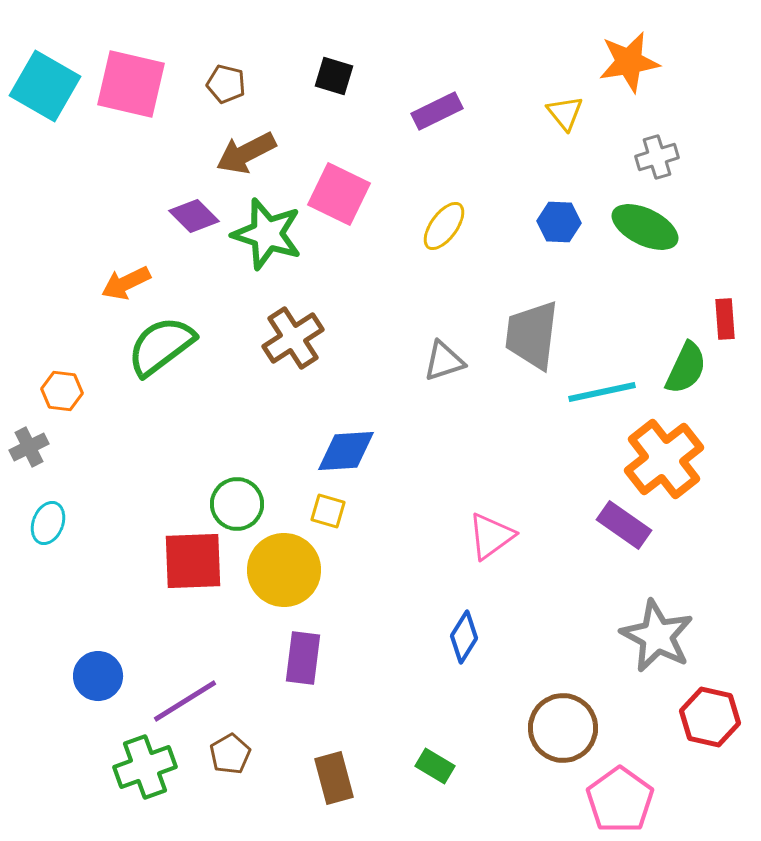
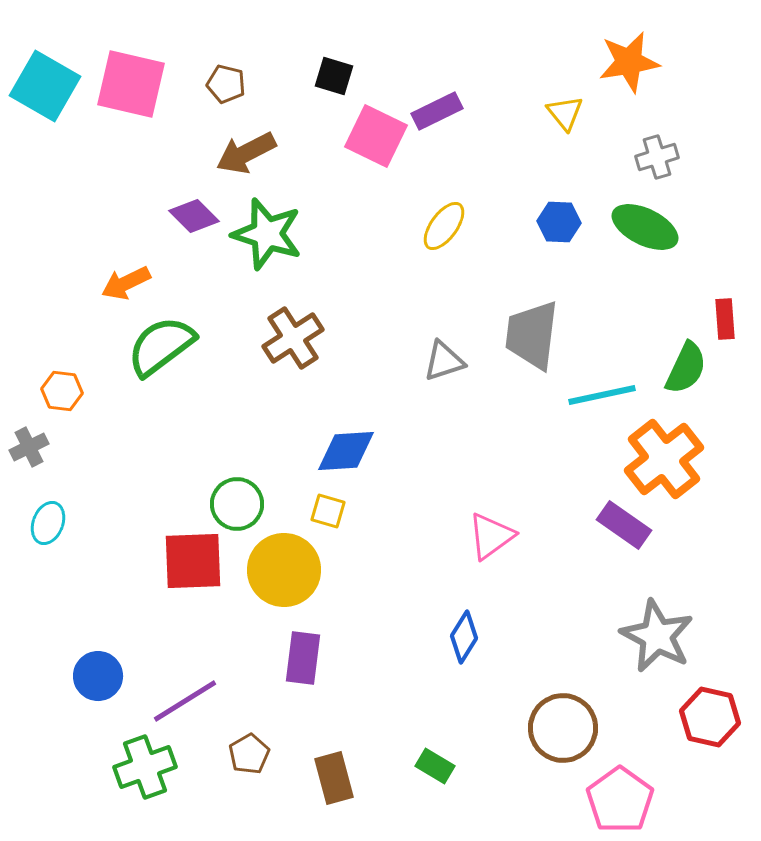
pink square at (339, 194): moved 37 px right, 58 px up
cyan line at (602, 392): moved 3 px down
brown pentagon at (230, 754): moved 19 px right
